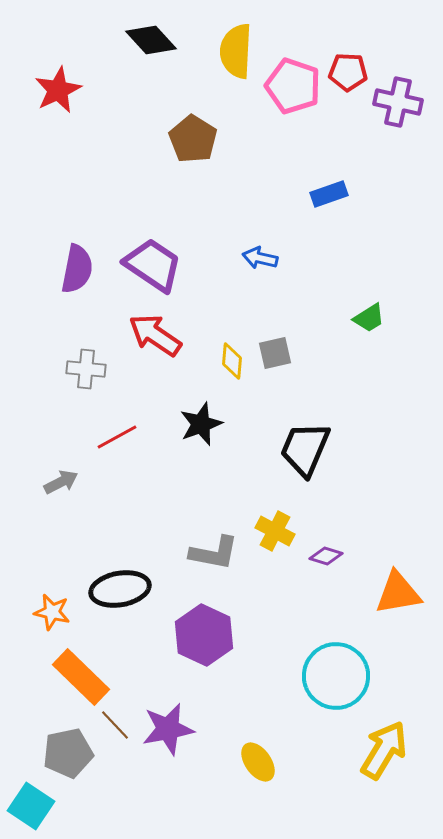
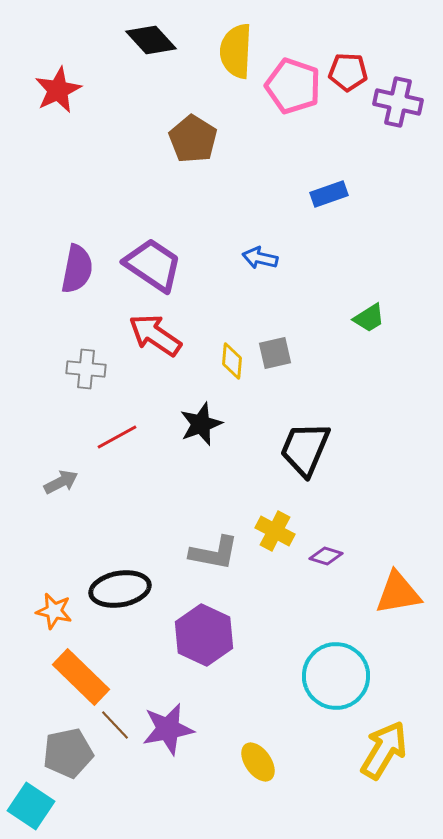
orange star: moved 2 px right, 1 px up
